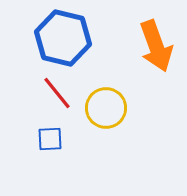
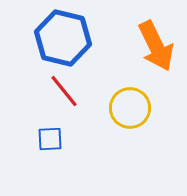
orange arrow: rotated 6 degrees counterclockwise
red line: moved 7 px right, 2 px up
yellow circle: moved 24 px right
